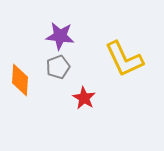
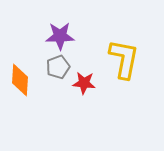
purple star: rotated 8 degrees counterclockwise
yellow L-shape: rotated 144 degrees counterclockwise
red star: moved 15 px up; rotated 25 degrees counterclockwise
